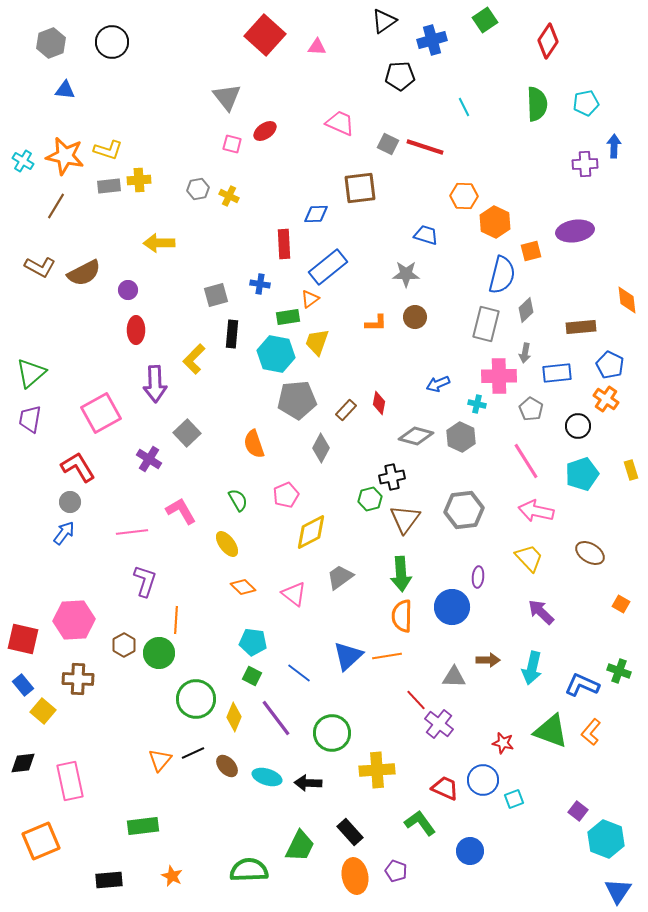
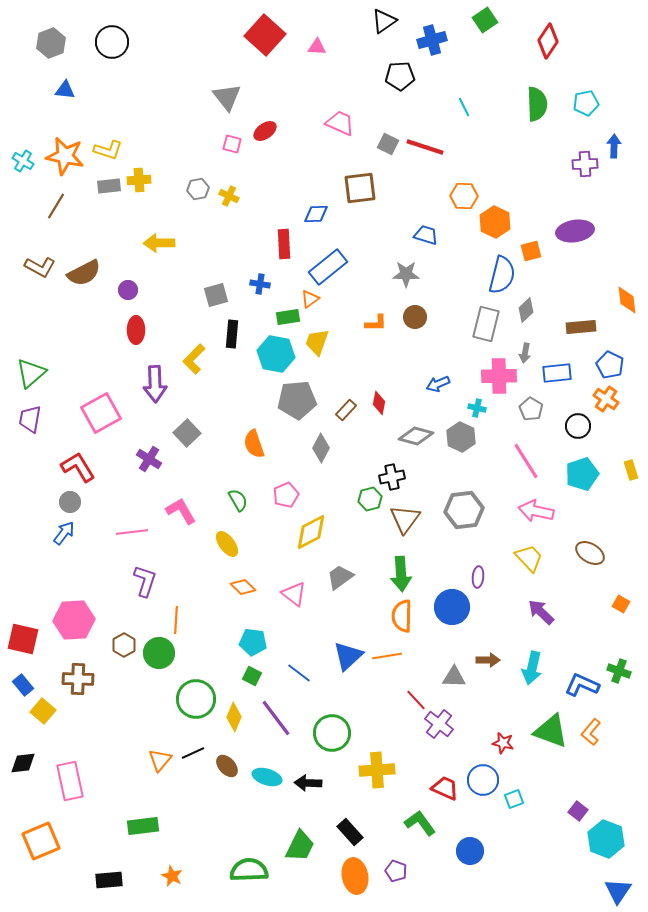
cyan cross at (477, 404): moved 4 px down
